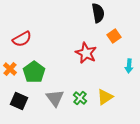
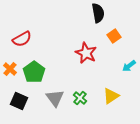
cyan arrow: rotated 48 degrees clockwise
yellow triangle: moved 6 px right, 1 px up
